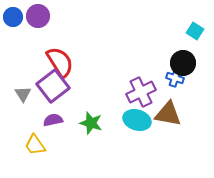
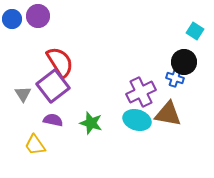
blue circle: moved 1 px left, 2 px down
black circle: moved 1 px right, 1 px up
purple semicircle: rotated 24 degrees clockwise
